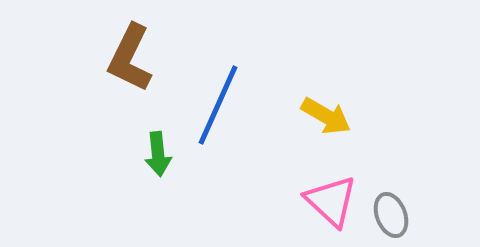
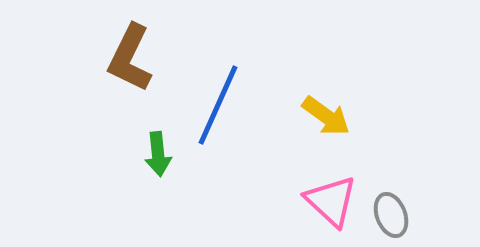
yellow arrow: rotated 6 degrees clockwise
